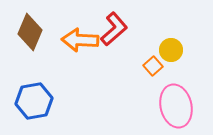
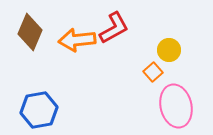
red L-shape: moved 1 px up; rotated 12 degrees clockwise
orange arrow: moved 3 px left; rotated 9 degrees counterclockwise
yellow circle: moved 2 px left
orange square: moved 6 px down
blue hexagon: moved 5 px right, 9 px down
